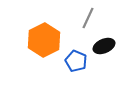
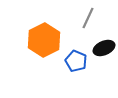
black ellipse: moved 2 px down
